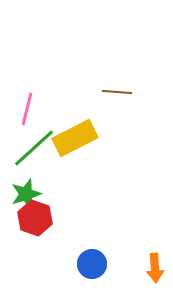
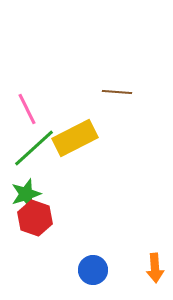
pink line: rotated 40 degrees counterclockwise
blue circle: moved 1 px right, 6 px down
